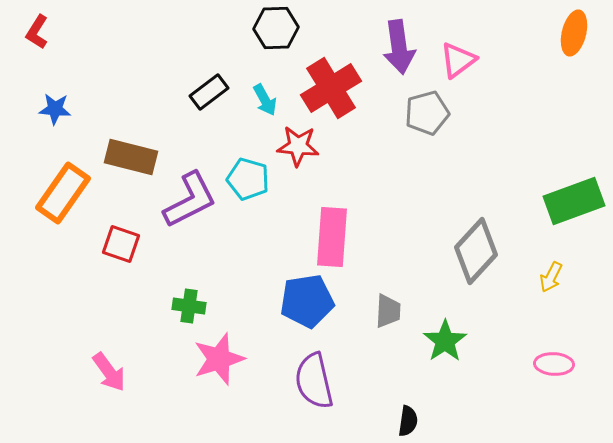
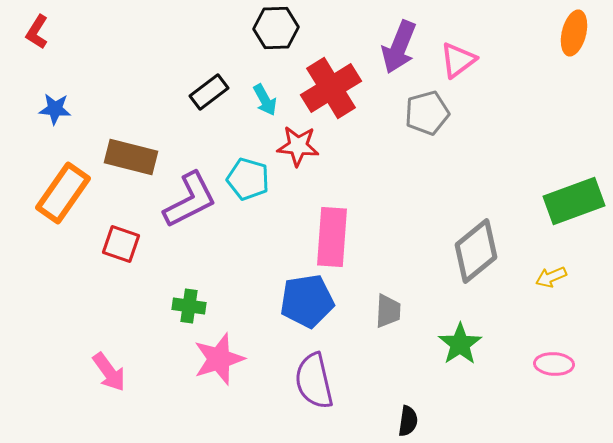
purple arrow: rotated 30 degrees clockwise
gray diamond: rotated 8 degrees clockwise
yellow arrow: rotated 40 degrees clockwise
green star: moved 15 px right, 3 px down
